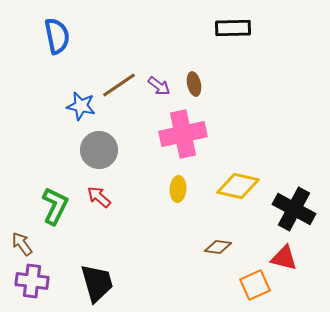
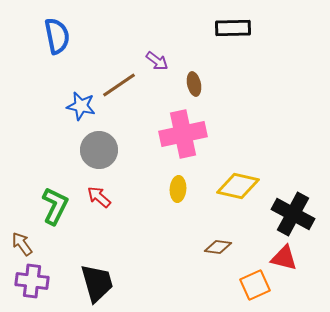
purple arrow: moved 2 px left, 25 px up
black cross: moved 1 px left, 5 px down
